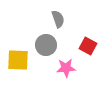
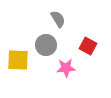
gray semicircle: rotated 12 degrees counterclockwise
